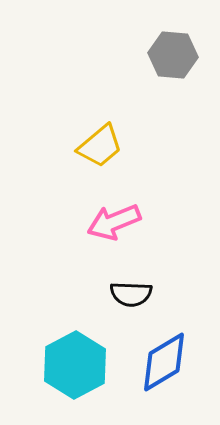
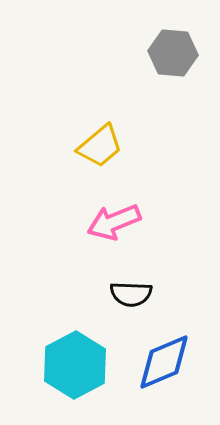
gray hexagon: moved 2 px up
blue diamond: rotated 8 degrees clockwise
